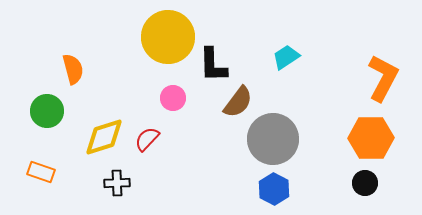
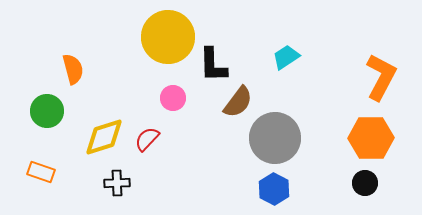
orange L-shape: moved 2 px left, 1 px up
gray circle: moved 2 px right, 1 px up
